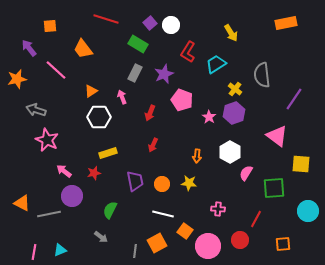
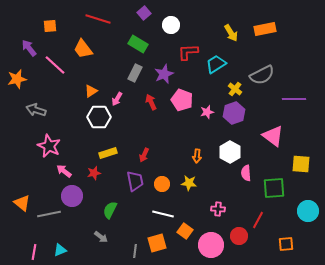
red line at (106, 19): moved 8 px left
purple square at (150, 23): moved 6 px left, 10 px up
orange rectangle at (286, 23): moved 21 px left, 6 px down
red L-shape at (188, 52): rotated 55 degrees clockwise
pink line at (56, 70): moved 1 px left, 5 px up
gray semicircle at (262, 75): rotated 110 degrees counterclockwise
pink arrow at (122, 97): moved 5 px left, 2 px down; rotated 128 degrees counterclockwise
purple line at (294, 99): rotated 55 degrees clockwise
red arrow at (150, 113): moved 1 px right, 11 px up; rotated 133 degrees clockwise
pink star at (209, 117): moved 2 px left, 5 px up; rotated 24 degrees clockwise
pink triangle at (277, 136): moved 4 px left
pink star at (47, 140): moved 2 px right, 6 px down
red arrow at (153, 145): moved 9 px left, 10 px down
pink semicircle at (246, 173): rotated 35 degrees counterclockwise
orange triangle at (22, 203): rotated 12 degrees clockwise
red line at (256, 219): moved 2 px right, 1 px down
red circle at (240, 240): moved 1 px left, 4 px up
orange square at (157, 243): rotated 12 degrees clockwise
orange square at (283, 244): moved 3 px right
pink circle at (208, 246): moved 3 px right, 1 px up
